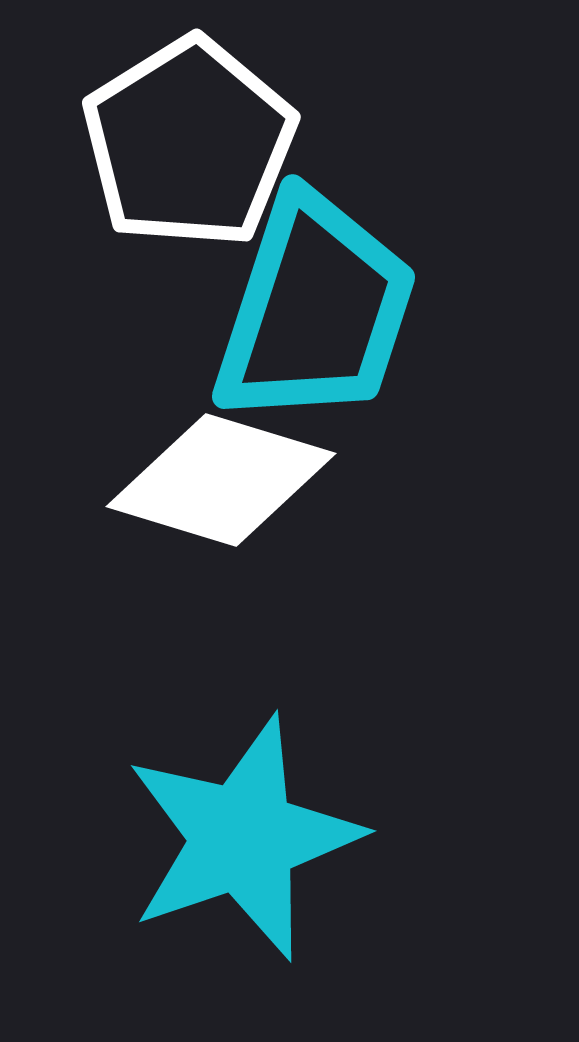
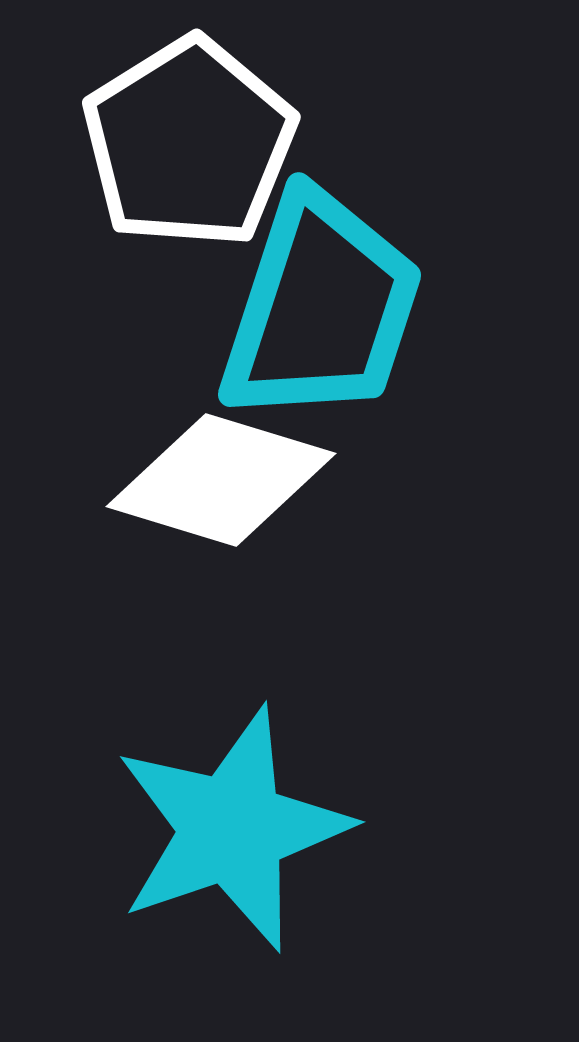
cyan trapezoid: moved 6 px right, 2 px up
cyan star: moved 11 px left, 9 px up
